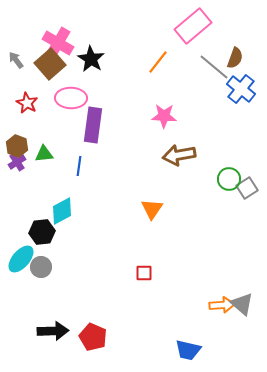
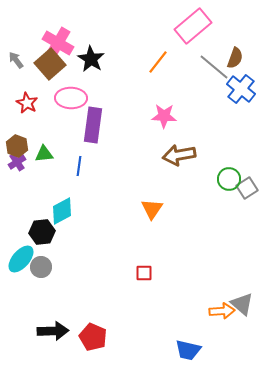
orange arrow: moved 6 px down
